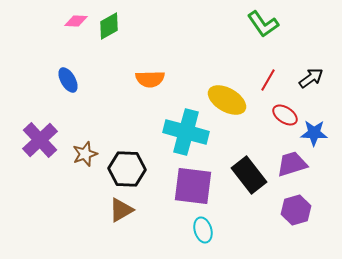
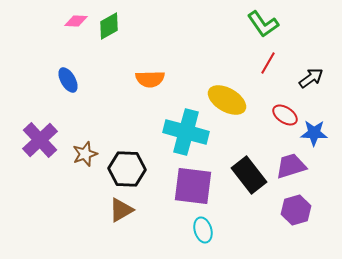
red line: moved 17 px up
purple trapezoid: moved 1 px left, 2 px down
